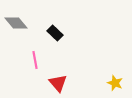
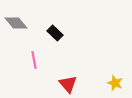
pink line: moved 1 px left
red triangle: moved 10 px right, 1 px down
